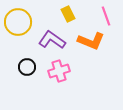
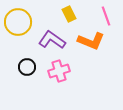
yellow rectangle: moved 1 px right
